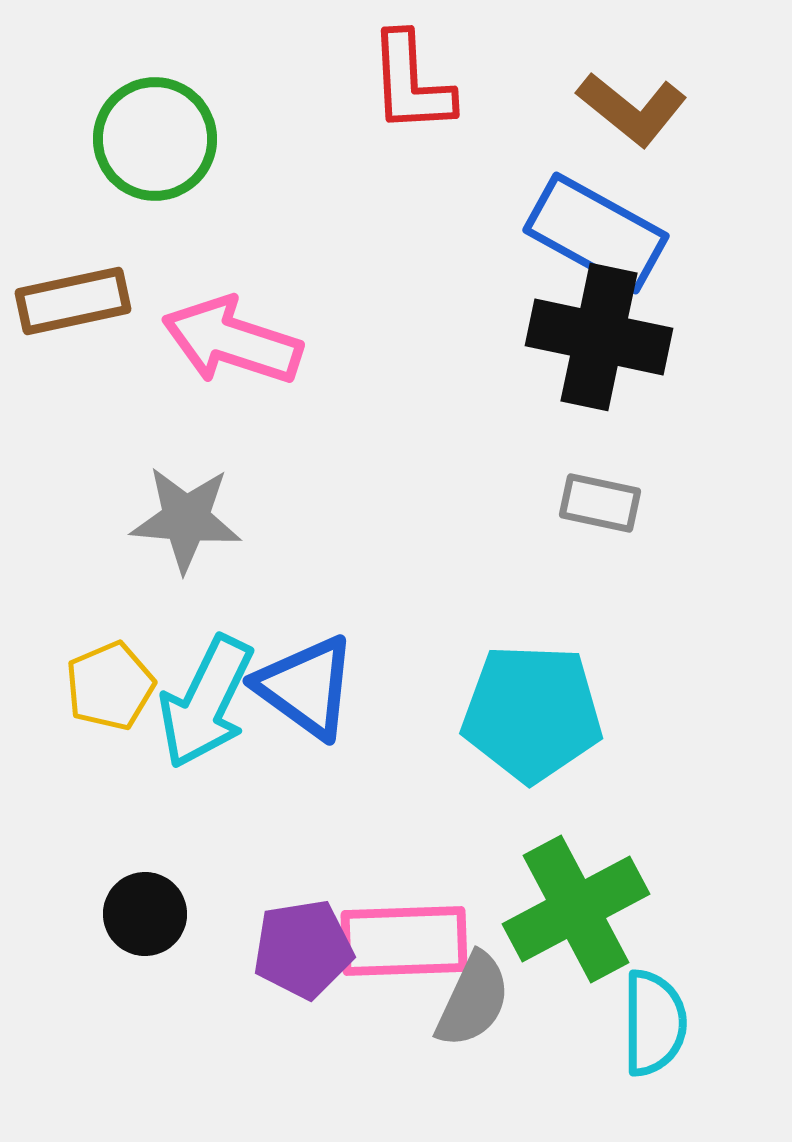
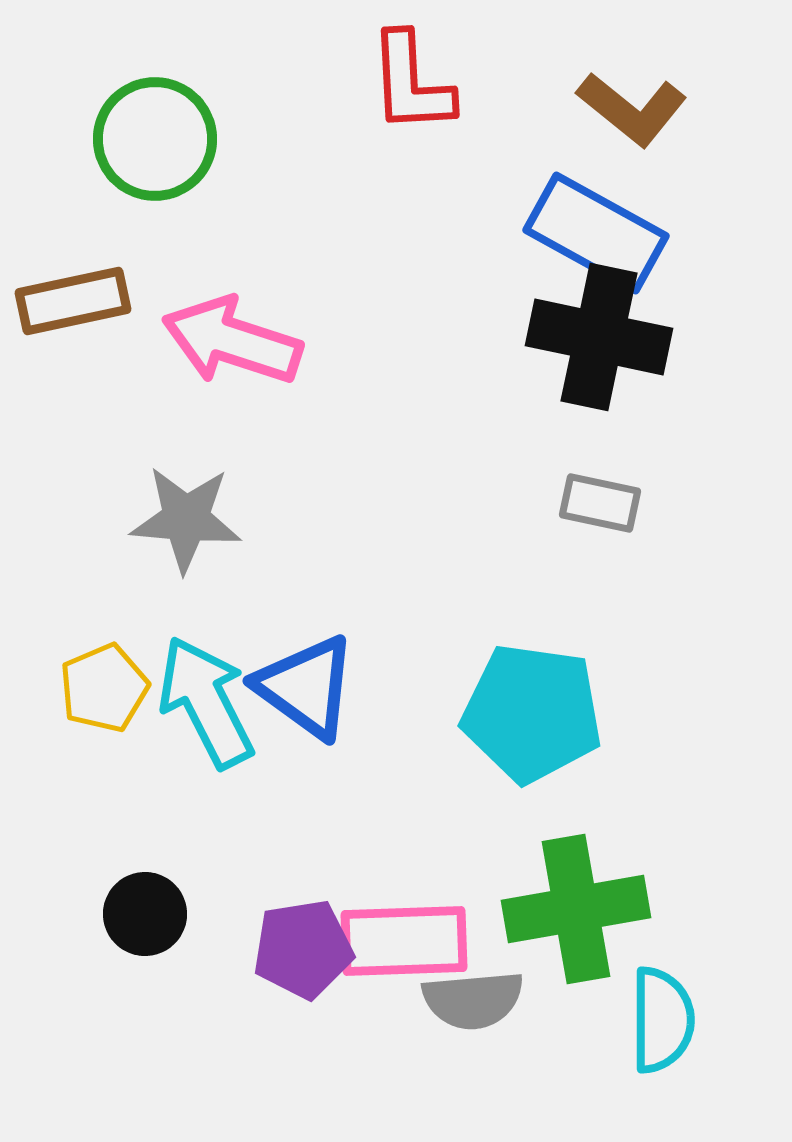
yellow pentagon: moved 6 px left, 2 px down
cyan arrow: rotated 127 degrees clockwise
cyan pentagon: rotated 6 degrees clockwise
green cross: rotated 18 degrees clockwise
gray semicircle: rotated 60 degrees clockwise
cyan semicircle: moved 8 px right, 3 px up
